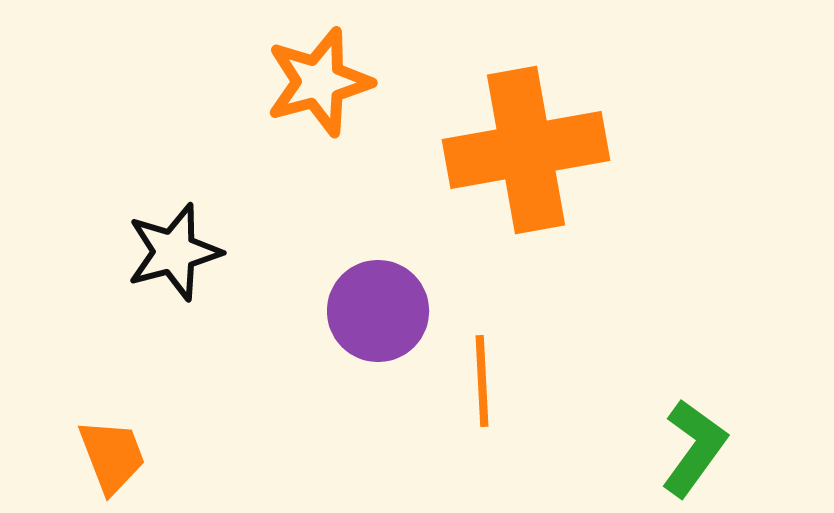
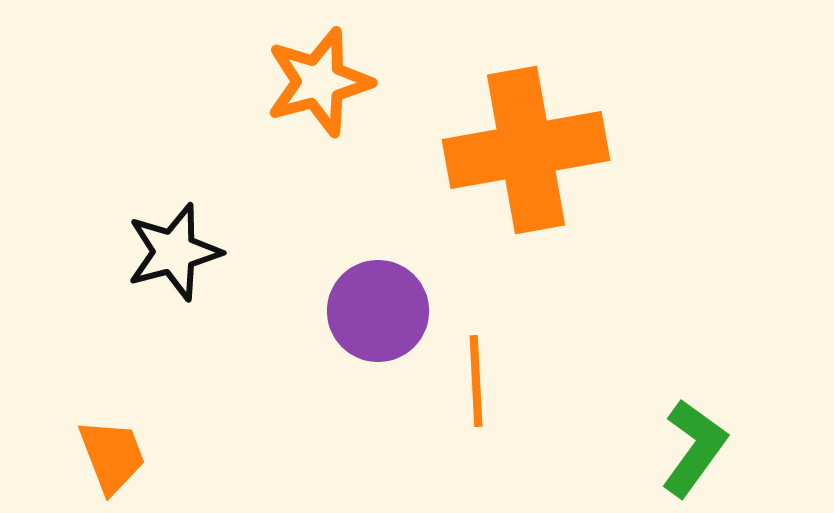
orange line: moved 6 px left
